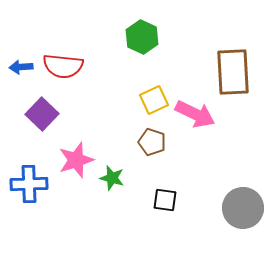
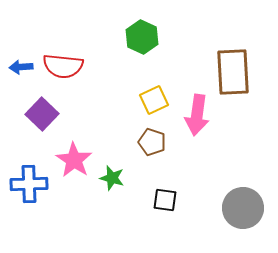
pink arrow: moved 2 px right, 1 px down; rotated 72 degrees clockwise
pink star: moved 2 px left; rotated 21 degrees counterclockwise
